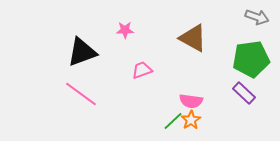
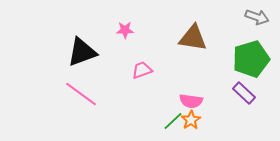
brown triangle: rotated 20 degrees counterclockwise
green pentagon: rotated 9 degrees counterclockwise
